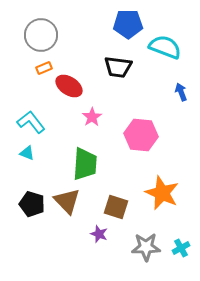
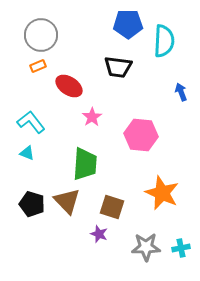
cyan semicircle: moved 1 px left, 6 px up; rotated 72 degrees clockwise
orange rectangle: moved 6 px left, 2 px up
brown square: moved 4 px left
cyan cross: rotated 18 degrees clockwise
